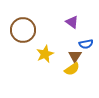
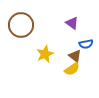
purple triangle: moved 1 px down
brown circle: moved 2 px left, 5 px up
brown triangle: rotated 24 degrees counterclockwise
